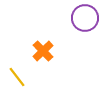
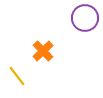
yellow line: moved 1 px up
